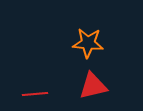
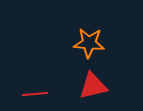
orange star: moved 1 px right
